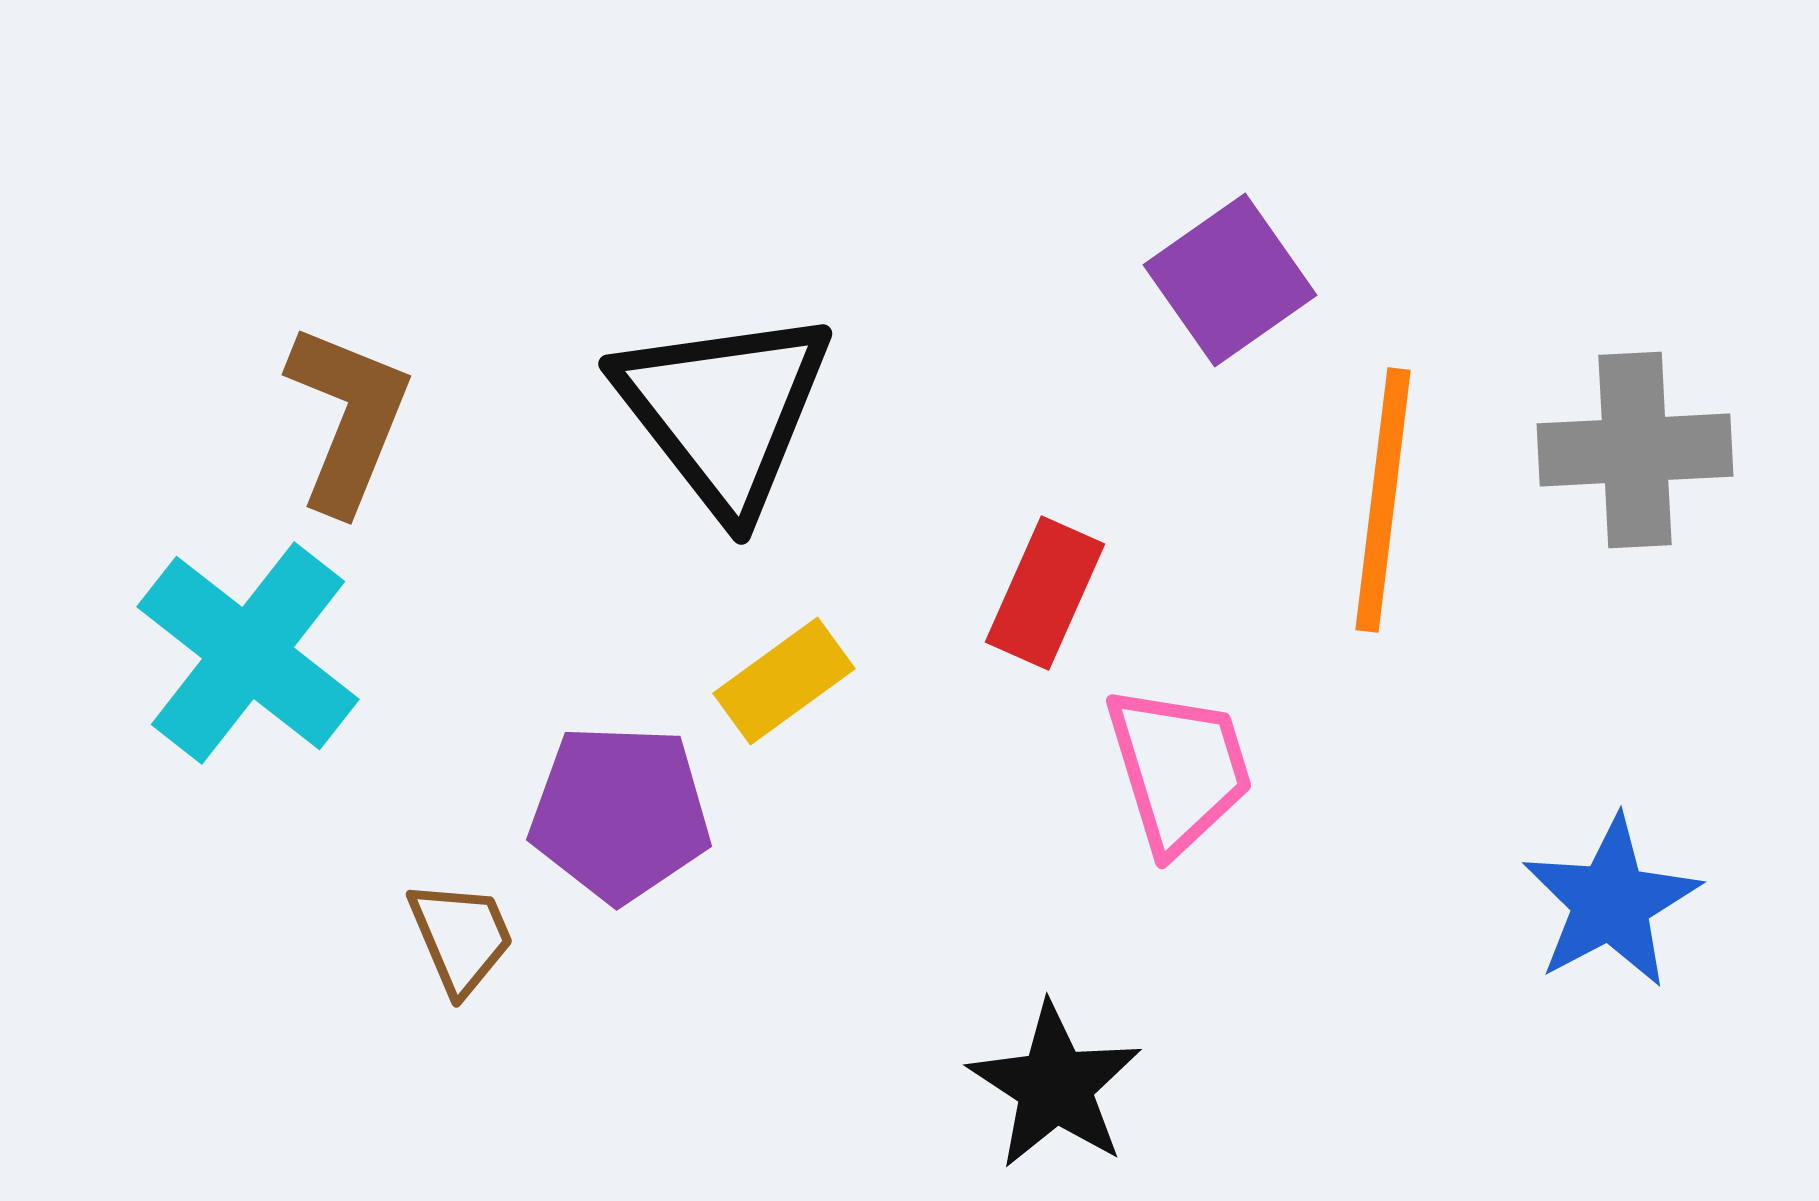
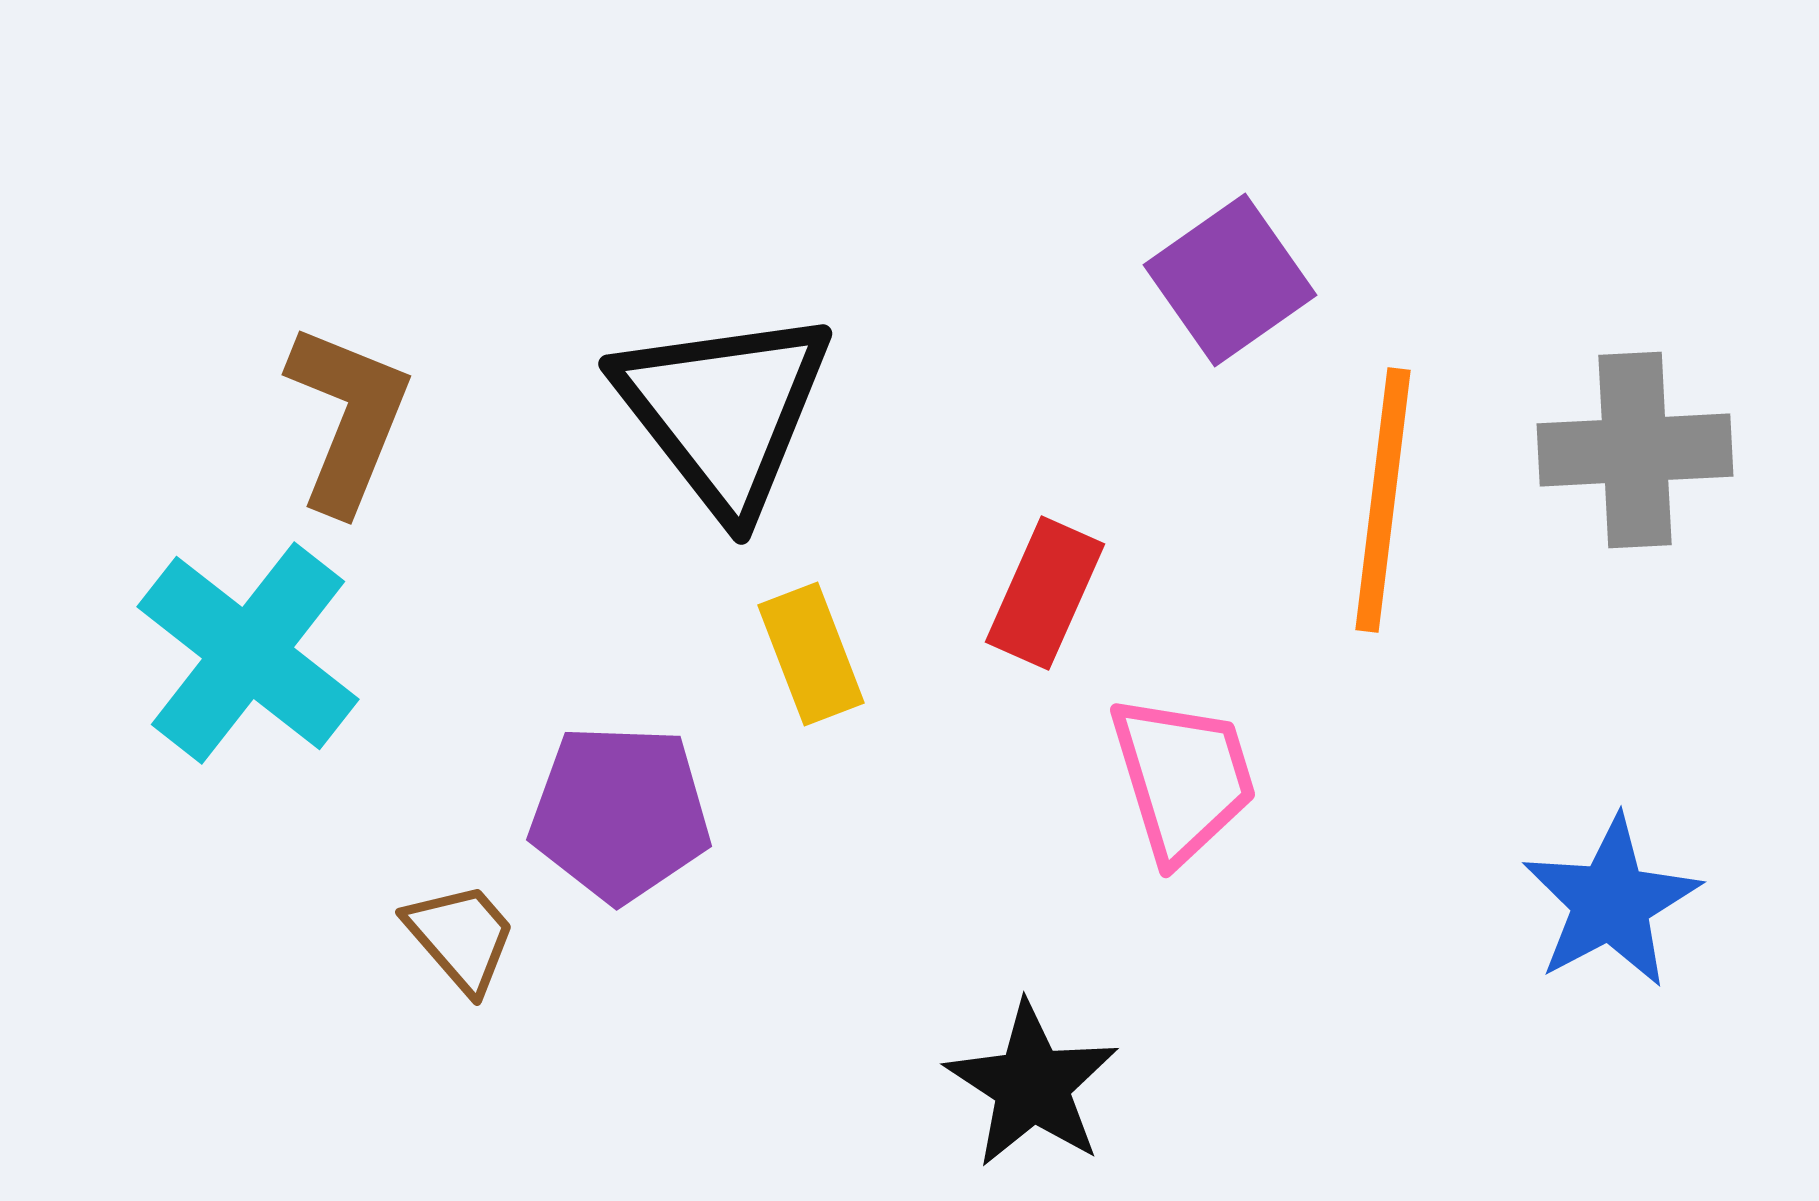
yellow rectangle: moved 27 px right, 27 px up; rotated 75 degrees counterclockwise
pink trapezoid: moved 4 px right, 9 px down
brown trapezoid: rotated 18 degrees counterclockwise
black star: moved 23 px left, 1 px up
